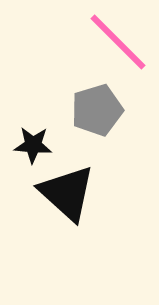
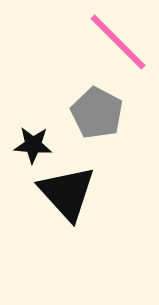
gray pentagon: moved 3 px down; rotated 27 degrees counterclockwise
black triangle: rotated 6 degrees clockwise
